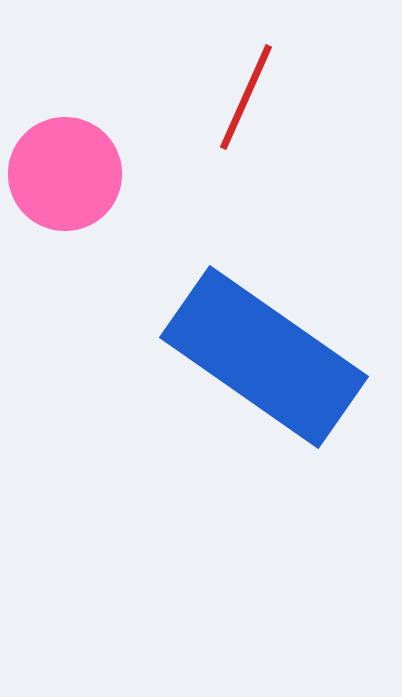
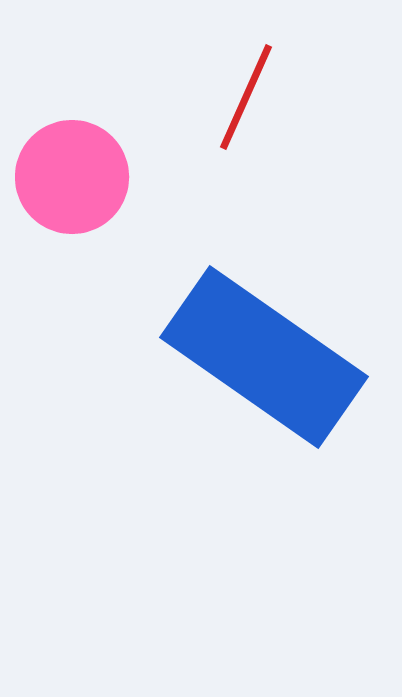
pink circle: moved 7 px right, 3 px down
